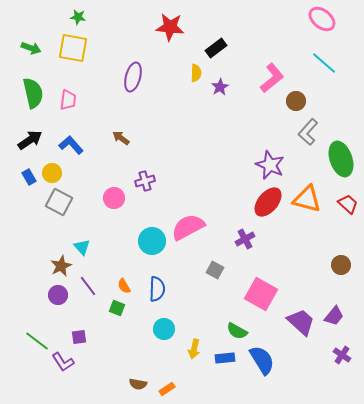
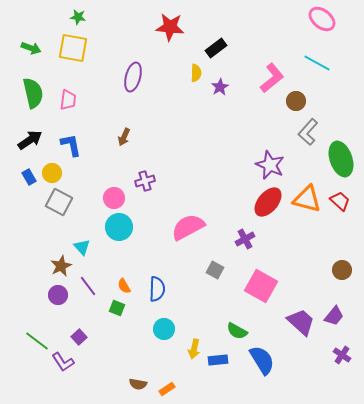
cyan line at (324, 63): moved 7 px left; rotated 12 degrees counterclockwise
brown arrow at (121, 138): moved 3 px right, 1 px up; rotated 102 degrees counterclockwise
blue L-shape at (71, 145): rotated 30 degrees clockwise
red trapezoid at (348, 204): moved 8 px left, 3 px up
cyan circle at (152, 241): moved 33 px left, 14 px up
brown circle at (341, 265): moved 1 px right, 5 px down
pink square at (261, 294): moved 8 px up
purple square at (79, 337): rotated 35 degrees counterclockwise
blue rectangle at (225, 358): moved 7 px left, 2 px down
